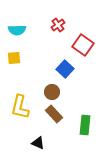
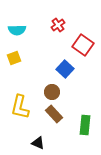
yellow square: rotated 16 degrees counterclockwise
